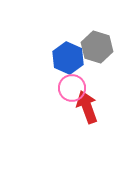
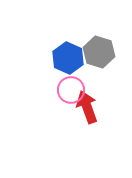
gray hexagon: moved 2 px right, 5 px down
pink circle: moved 1 px left, 2 px down
